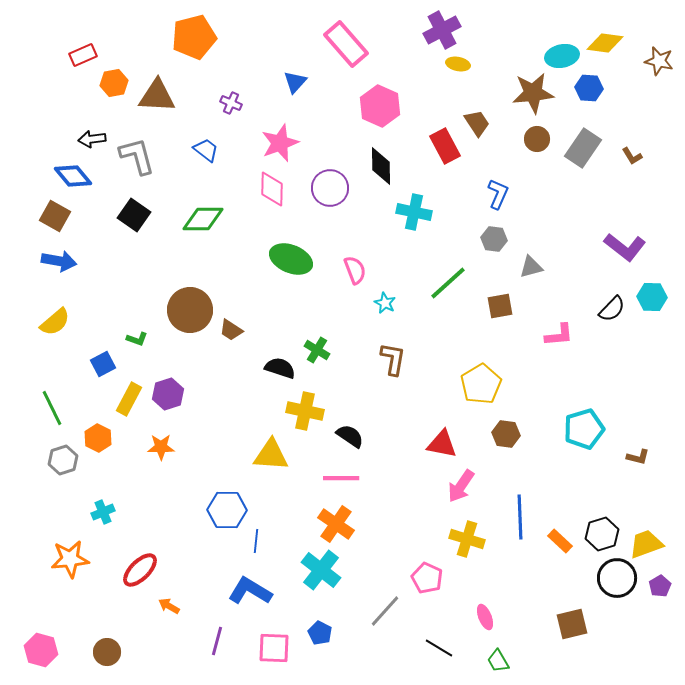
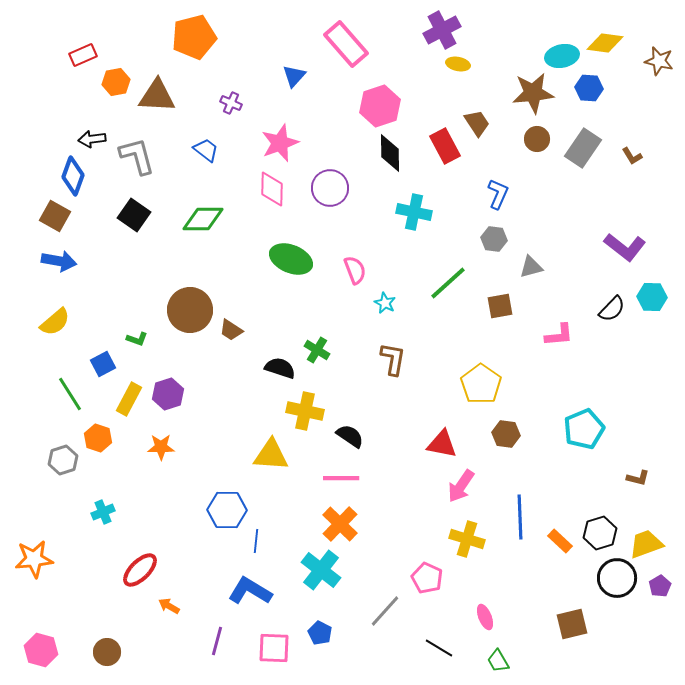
blue triangle at (295, 82): moved 1 px left, 6 px up
orange hexagon at (114, 83): moved 2 px right, 1 px up
pink hexagon at (380, 106): rotated 18 degrees clockwise
black diamond at (381, 166): moved 9 px right, 13 px up
blue diamond at (73, 176): rotated 60 degrees clockwise
yellow pentagon at (481, 384): rotated 6 degrees counterclockwise
green line at (52, 408): moved 18 px right, 14 px up; rotated 6 degrees counterclockwise
cyan pentagon at (584, 429): rotated 6 degrees counterclockwise
orange hexagon at (98, 438): rotated 8 degrees counterclockwise
brown L-shape at (638, 457): moved 21 px down
orange cross at (336, 524): moved 4 px right; rotated 9 degrees clockwise
black hexagon at (602, 534): moved 2 px left, 1 px up
orange star at (70, 559): moved 36 px left
